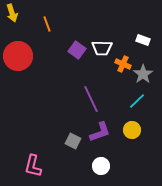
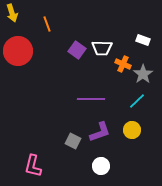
red circle: moved 5 px up
purple line: rotated 64 degrees counterclockwise
